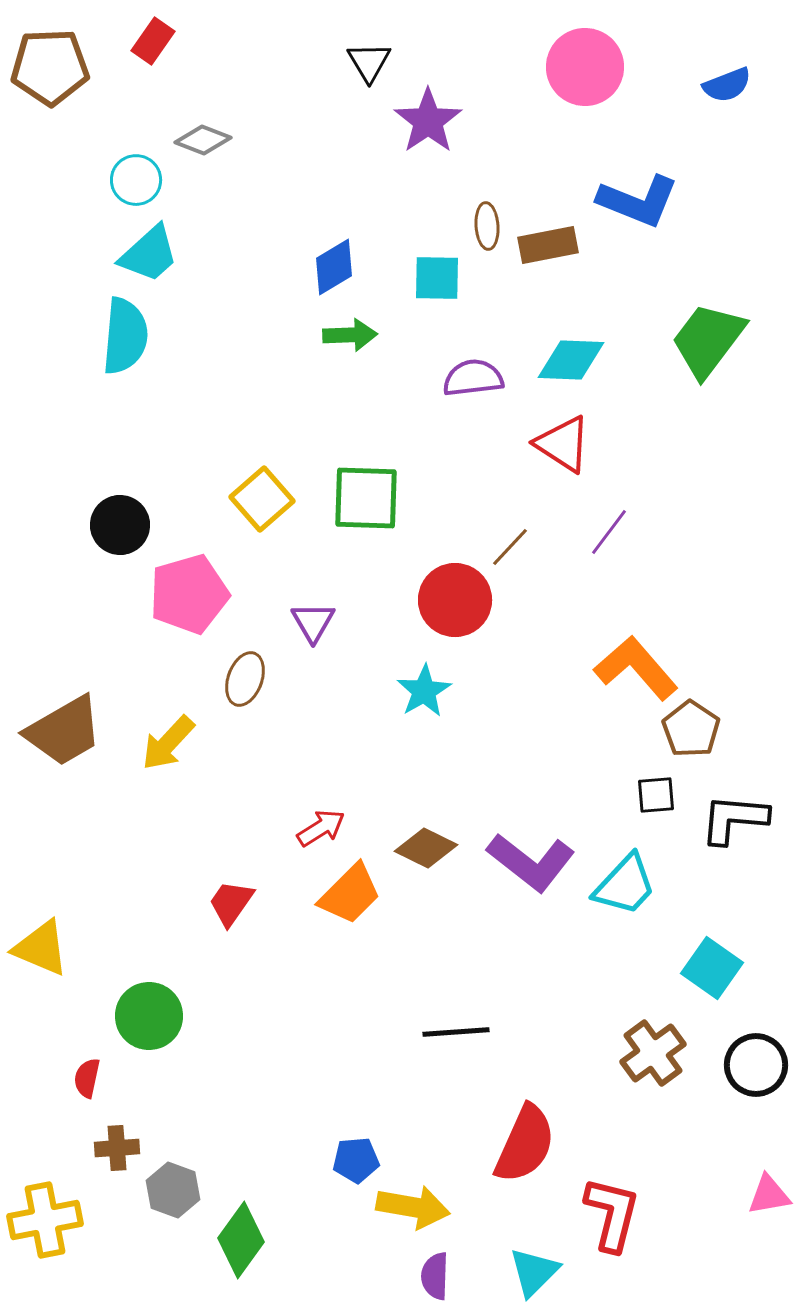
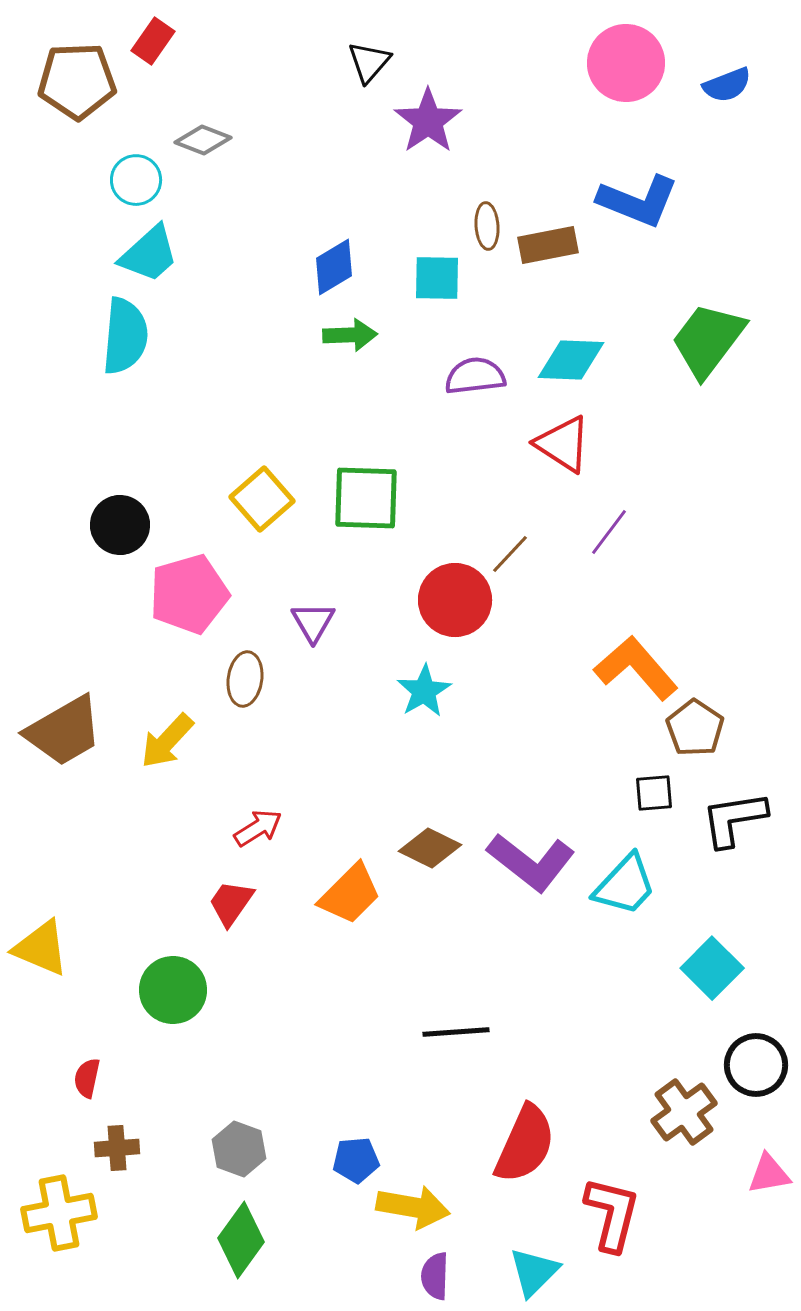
black triangle at (369, 62): rotated 12 degrees clockwise
brown pentagon at (50, 67): moved 27 px right, 14 px down
pink circle at (585, 67): moved 41 px right, 4 px up
purple semicircle at (473, 378): moved 2 px right, 2 px up
brown line at (510, 547): moved 7 px down
brown ellipse at (245, 679): rotated 12 degrees counterclockwise
brown pentagon at (691, 729): moved 4 px right, 1 px up
yellow arrow at (168, 743): moved 1 px left, 2 px up
black square at (656, 795): moved 2 px left, 2 px up
black L-shape at (734, 819): rotated 14 degrees counterclockwise
red arrow at (321, 828): moved 63 px left
brown diamond at (426, 848): moved 4 px right
cyan square at (712, 968): rotated 10 degrees clockwise
green circle at (149, 1016): moved 24 px right, 26 px up
brown cross at (653, 1053): moved 31 px right, 59 px down
gray hexagon at (173, 1190): moved 66 px right, 41 px up
pink triangle at (769, 1195): moved 21 px up
yellow cross at (45, 1220): moved 14 px right, 7 px up
